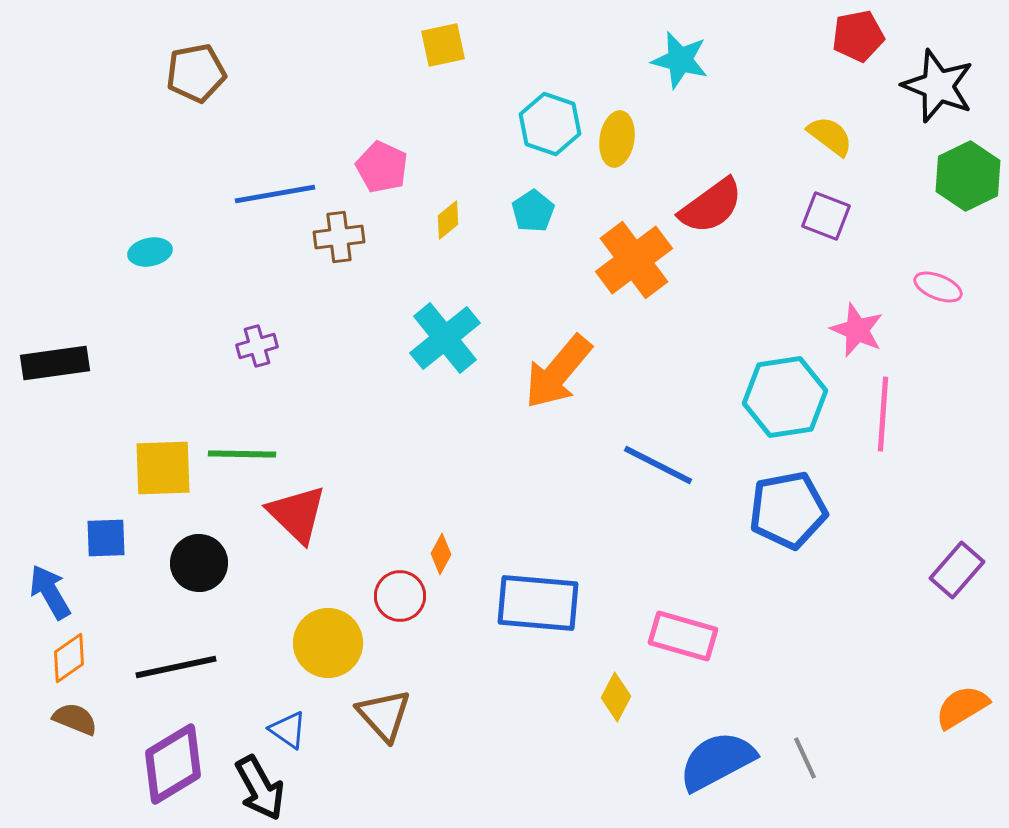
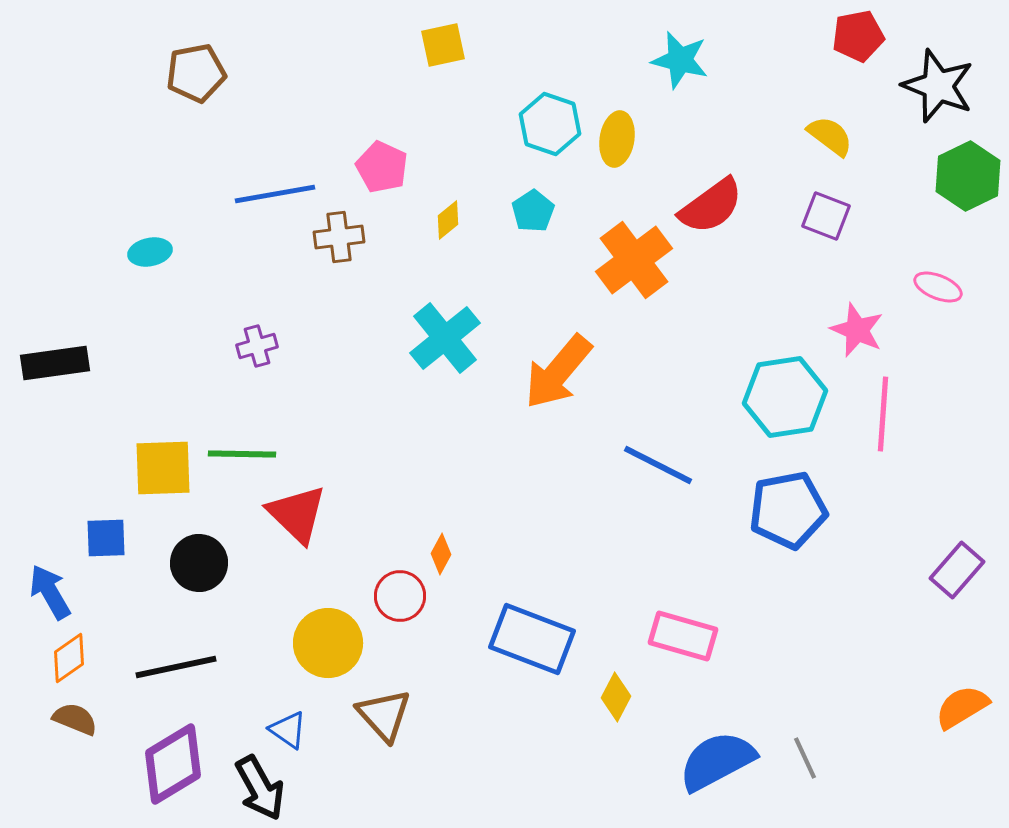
blue rectangle at (538, 603): moved 6 px left, 36 px down; rotated 16 degrees clockwise
